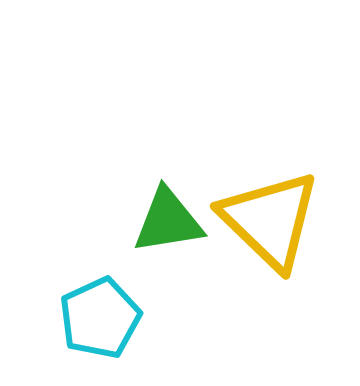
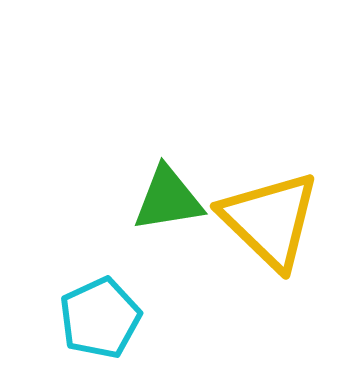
green triangle: moved 22 px up
